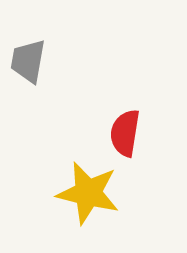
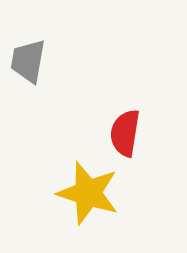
yellow star: rotated 4 degrees clockwise
